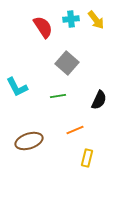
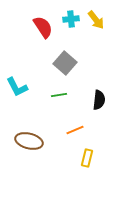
gray square: moved 2 px left
green line: moved 1 px right, 1 px up
black semicircle: rotated 18 degrees counterclockwise
brown ellipse: rotated 32 degrees clockwise
